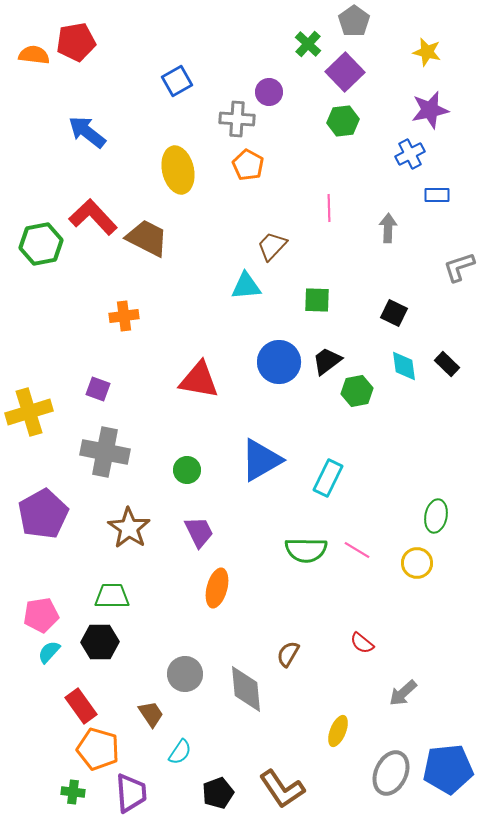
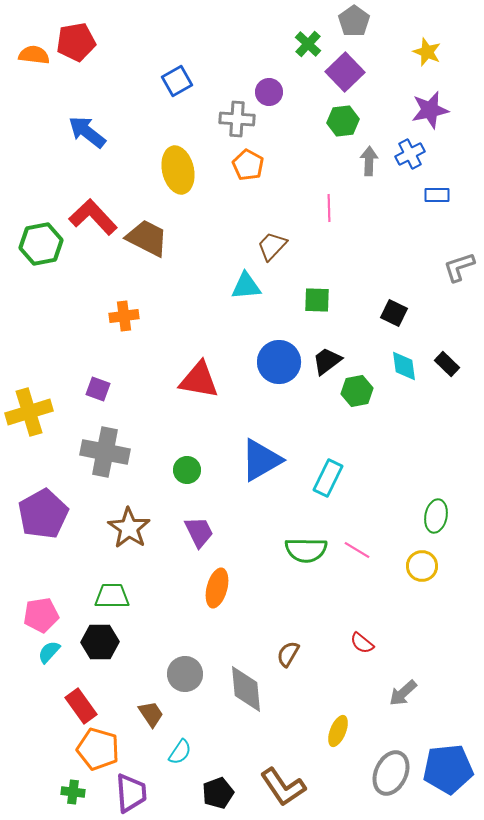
yellow star at (427, 52): rotated 8 degrees clockwise
gray arrow at (388, 228): moved 19 px left, 67 px up
yellow circle at (417, 563): moved 5 px right, 3 px down
brown L-shape at (282, 789): moved 1 px right, 2 px up
